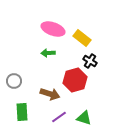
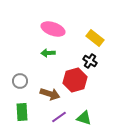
yellow rectangle: moved 13 px right
gray circle: moved 6 px right
